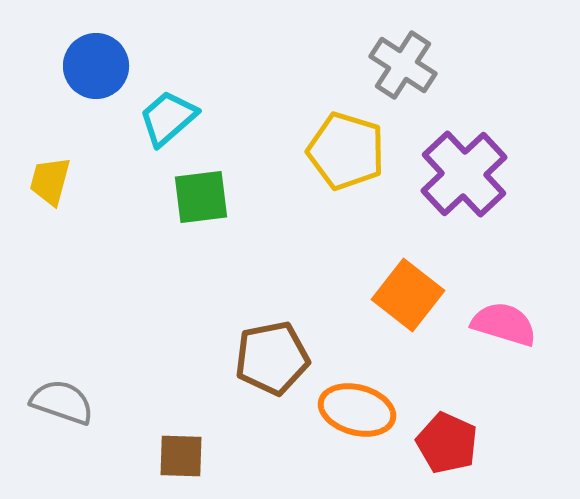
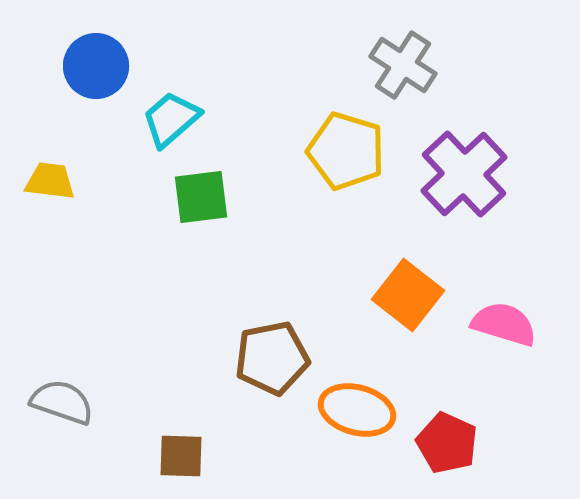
cyan trapezoid: moved 3 px right, 1 px down
yellow trapezoid: rotated 82 degrees clockwise
